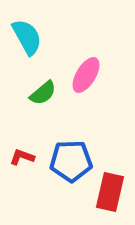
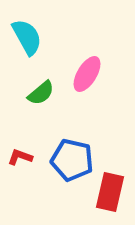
pink ellipse: moved 1 px right, 1 px up
green semicircle: moved 2 px left
red L-shape: moved 2 px left
blue pentagon: moved 1 px right, 1 px up; rotated 15 degrees clockwise
